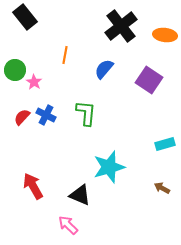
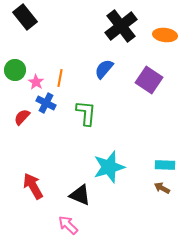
orange line: moved 5 px left, 23 px down
pink star: moved 2 px right
blue cross: moved 12 px up
cyan rectangle: moved 21 px down; rotated 18 degrees clockwise
